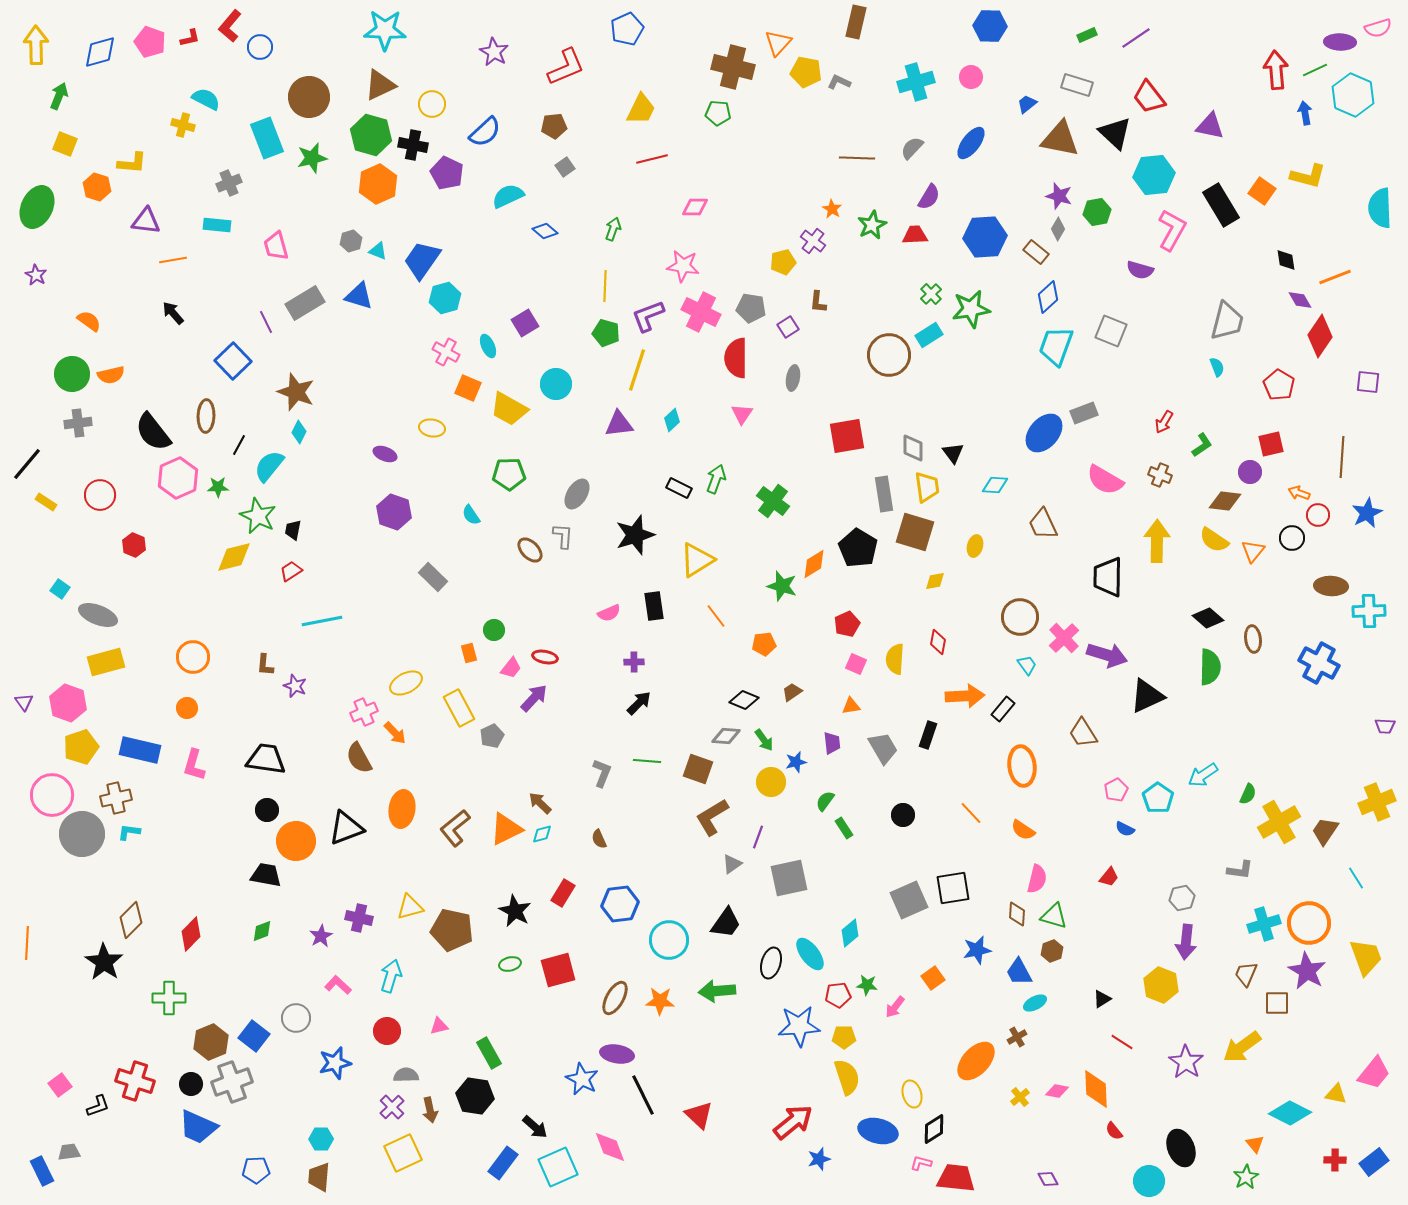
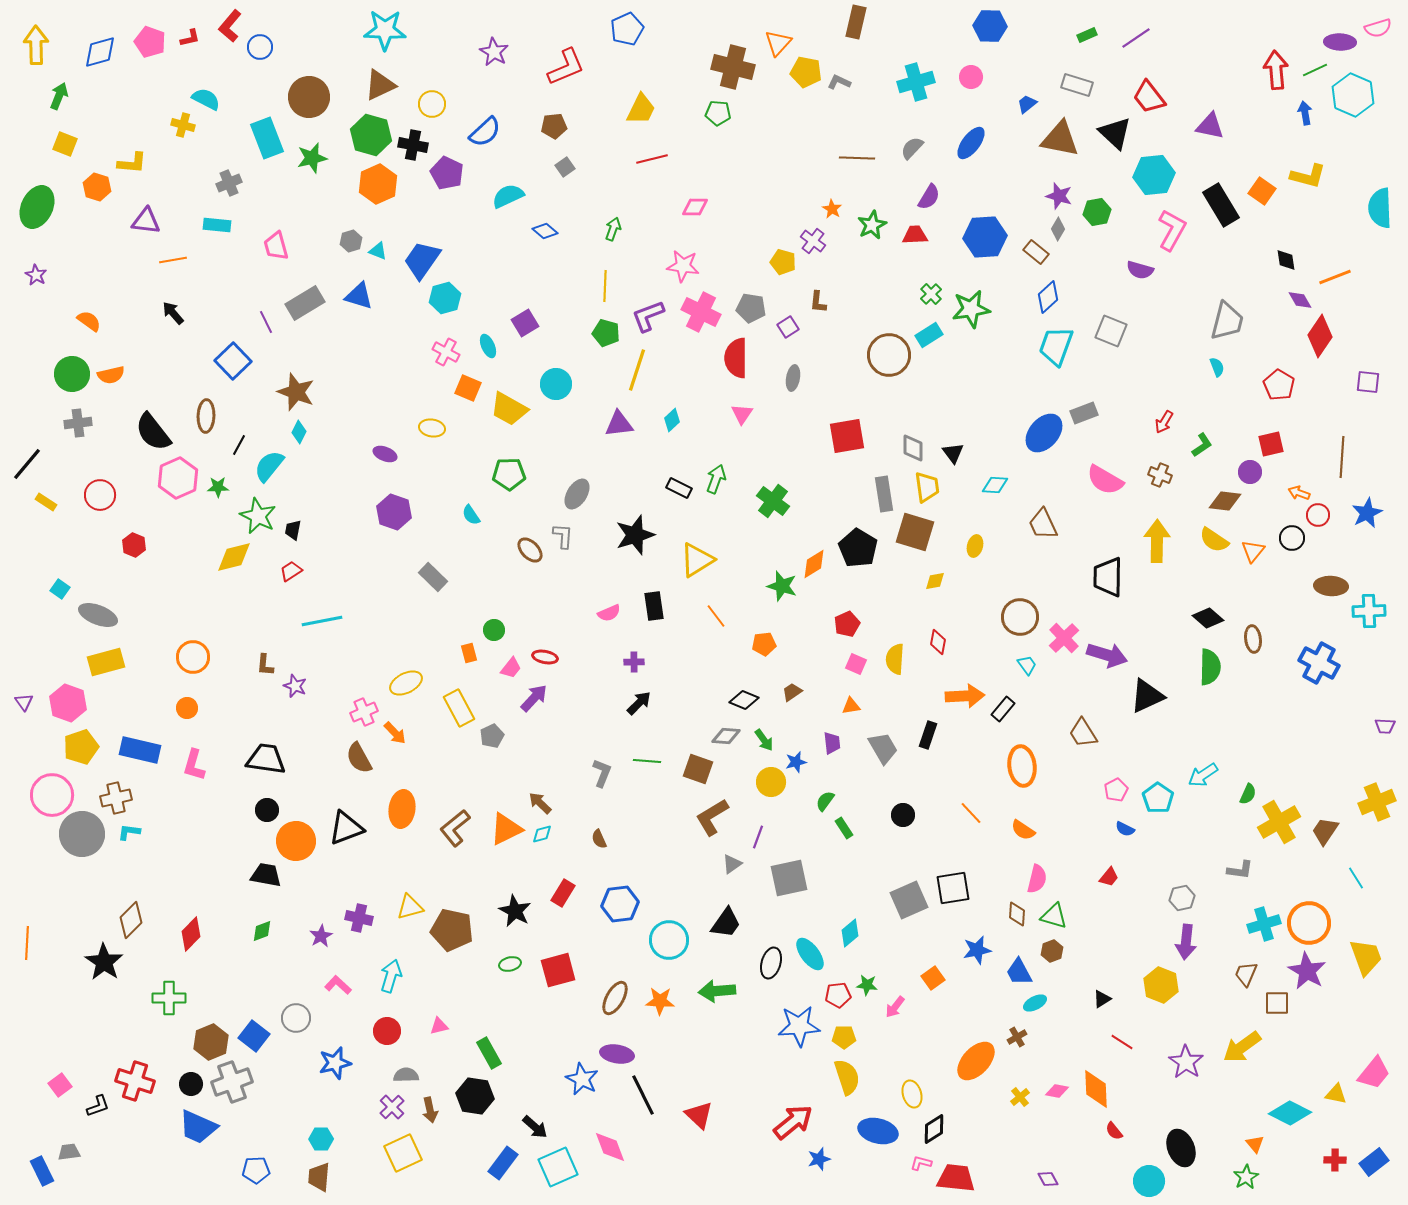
yellow pentagon at (783, 262): rotated 30 degrees clockwise
